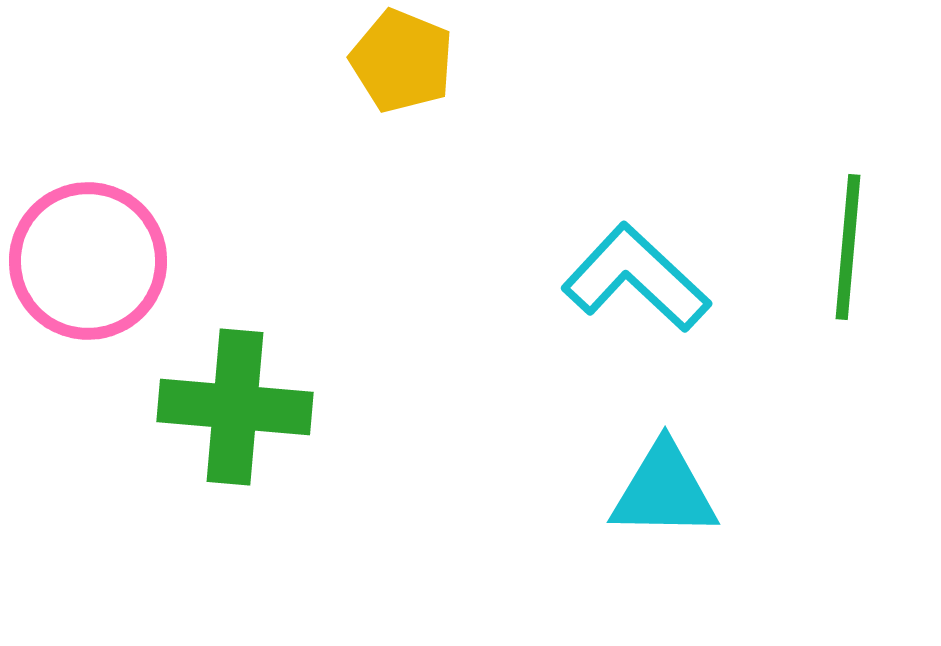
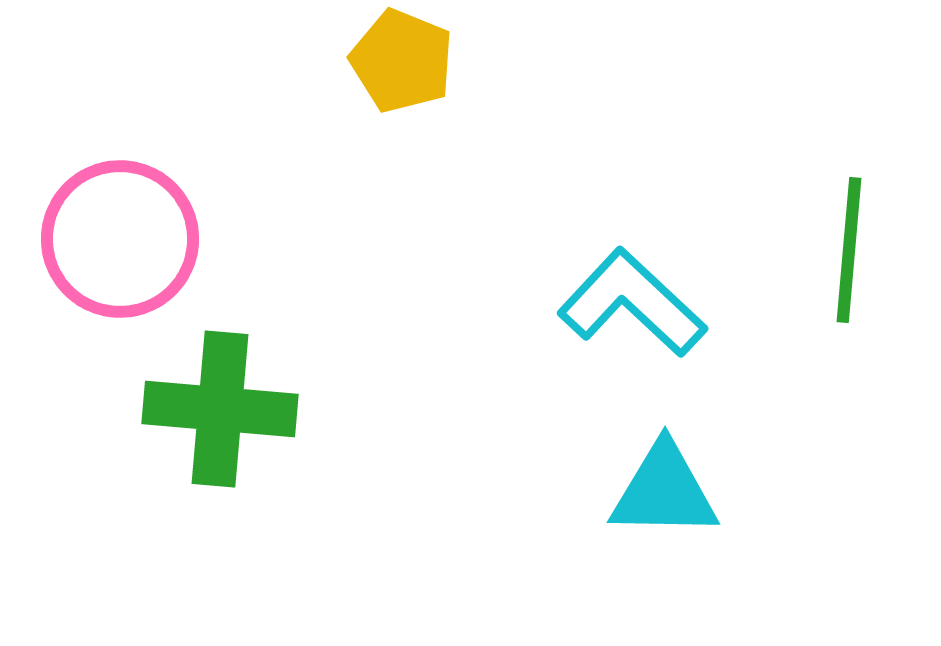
green line: moved 1 px right, 3 px down
pink circle: moved 32 px right, 22 px up
cyan L-shape: moved 4 px left, 25 px down
green cross: moved 15 px left, 2 px down
